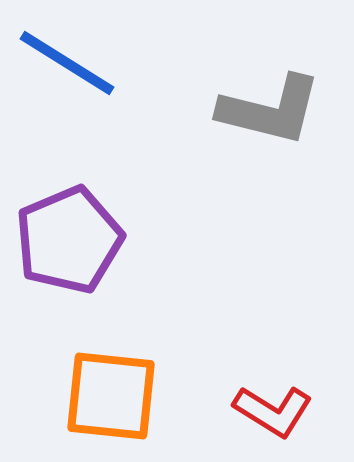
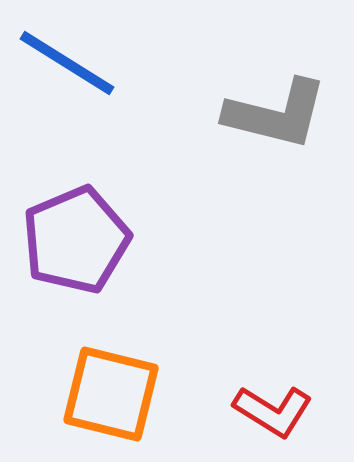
gray L-shape: moved 6 px right, 4 px down
purple pentagon: moved 7 px right
orange square: moved 2 px up; rotated 8 degrees clockwise
